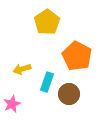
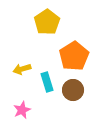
orange pentagon: moved 3 px left; rotated 12 degrees clockwise
cyan rectangle: rotated 36 degrees counterclockwise
brown circle: moved 4 px right, 4 px up
pink star: moved 10 px right, 6 px down
